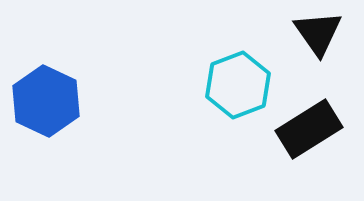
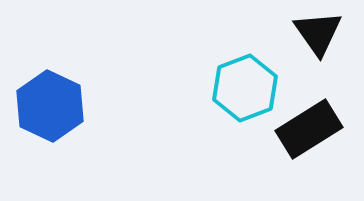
cyan hexagon: moved 7 px right, 3 px down
blue hexagon: moved 4 px right, 5 px down
